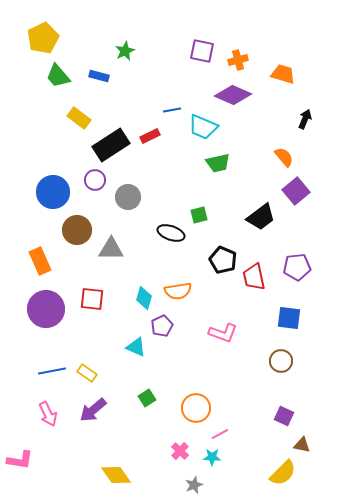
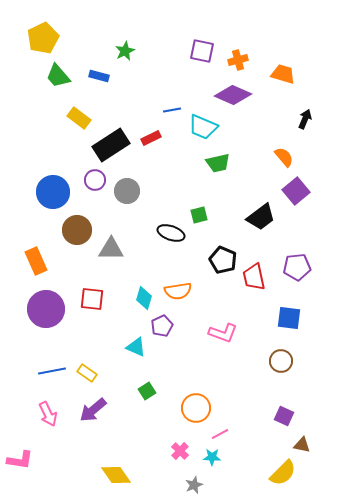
red rectangle at (150, 136): moved 1 px right, 2 px down
gray circle at (128, 197): moved 1 px left, 6 px up
orange rectangle at (40, 261): moved 4 px left
green square at (147, 398): moved 7 px up
